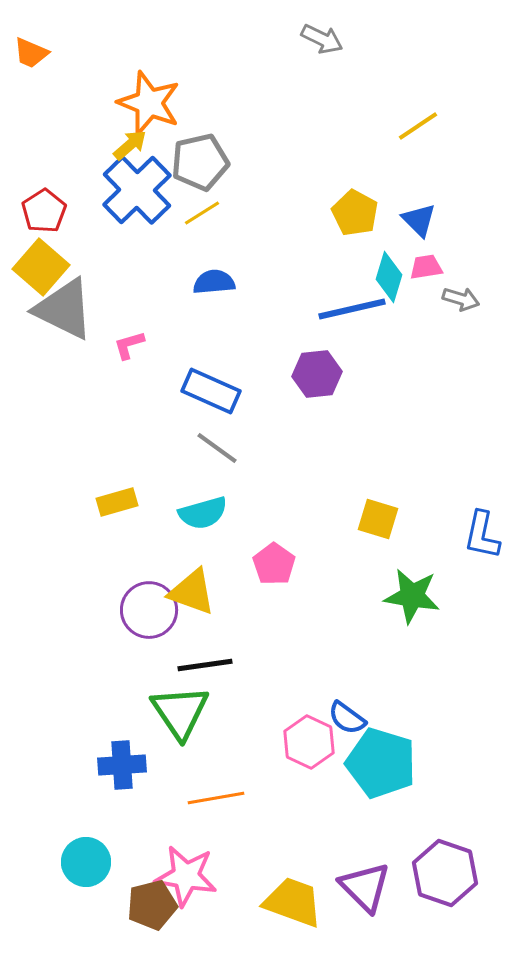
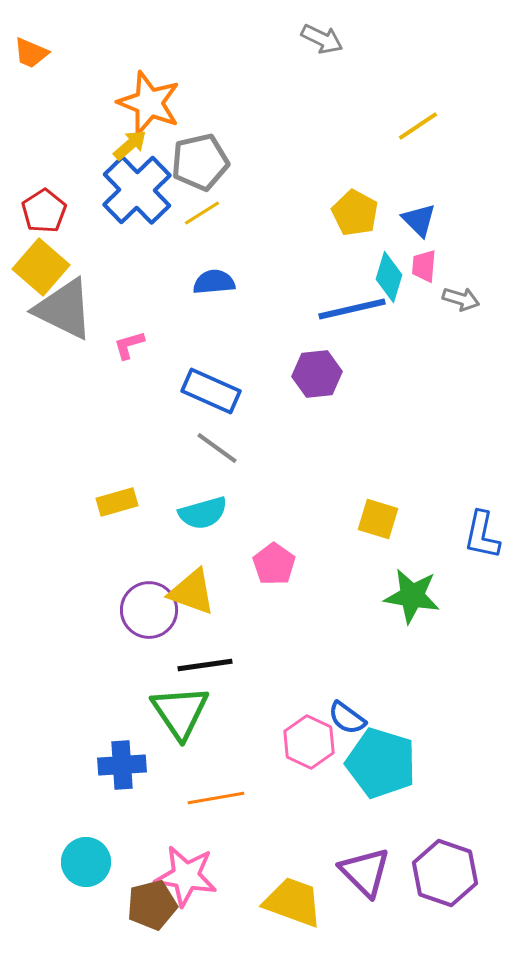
pink trapezoid at (426, 267): moved 2 px left, 1 px up; rotated 76 degrees counterclockwise
purple triangle at (365, 887): moved 15 px up
